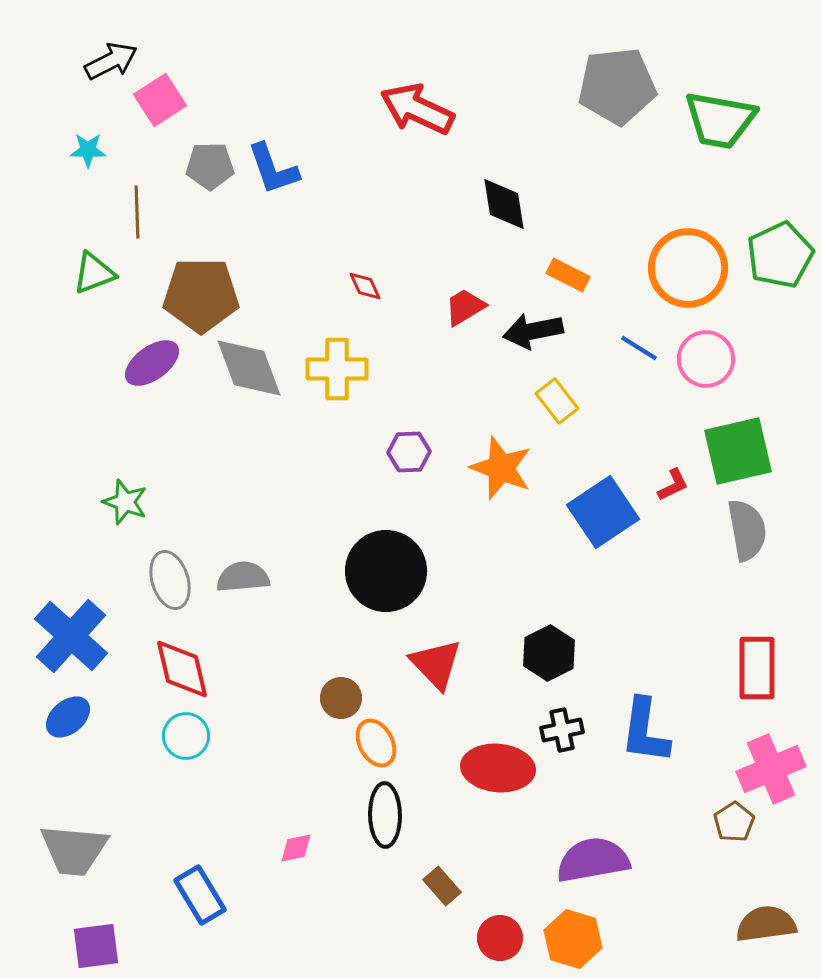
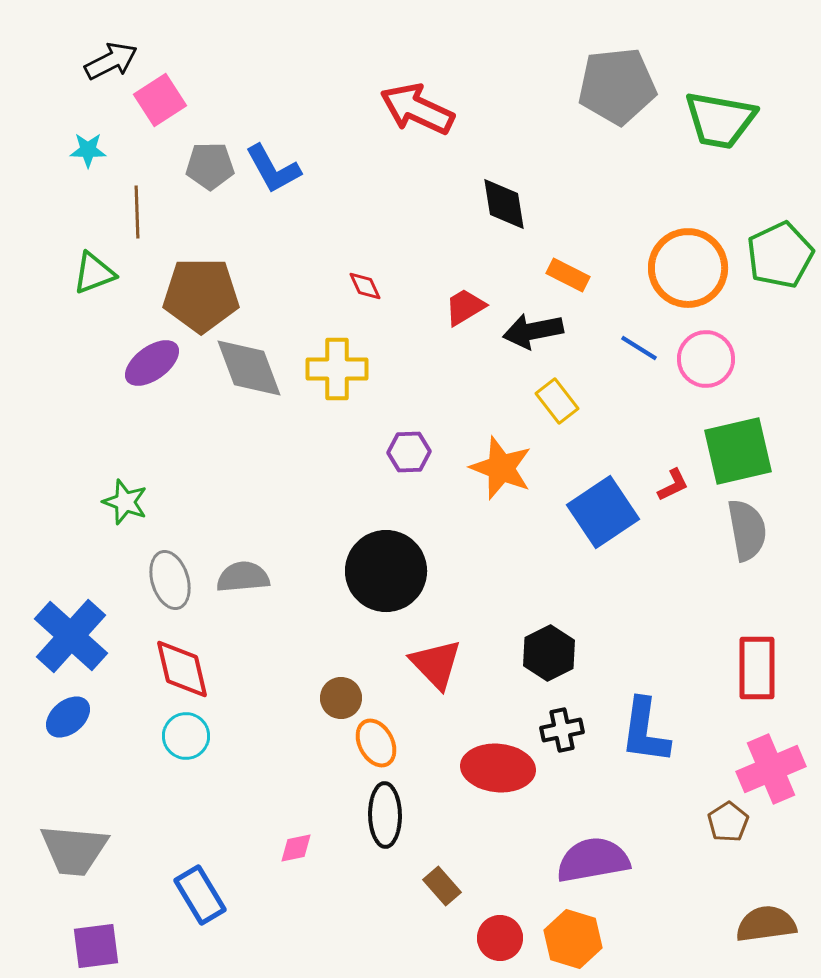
blue L-shape at (273, 169): rotated 10 degrees counterclockwise
brown pentagon at (734, 822): moved 6 px left
